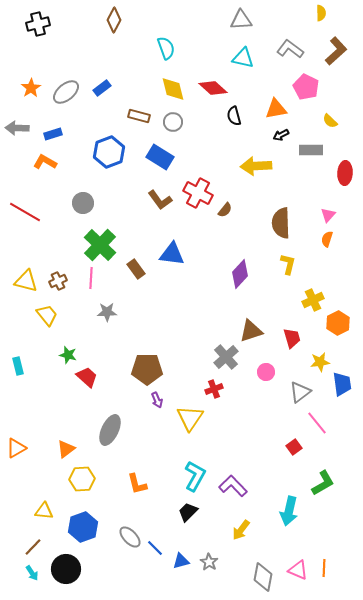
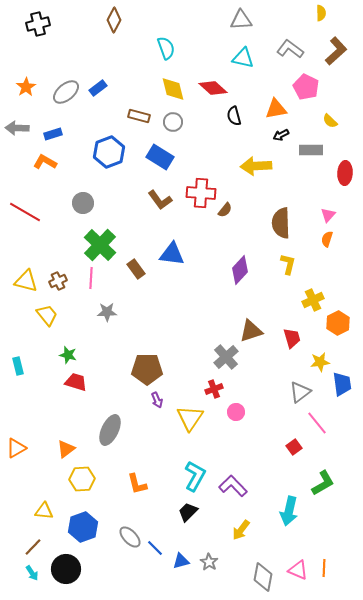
orange star at (31, 88): moved 5 px left, 1 px up
blue rectangle at (102, 88): moved 4 px left
red cross at (198, 193): moved 3 px right; rotated 24 degrees counterclockwise
purple diamond at (240, 274): moved 4 px up
pink circle at (266, 372): moved 30 px left, 40 px down
red trapezoid at (87, 377): moved 11 px left, 5 px down; rotated 25 degrees counterclockwise
